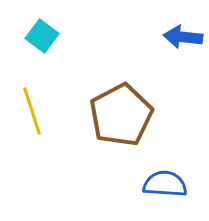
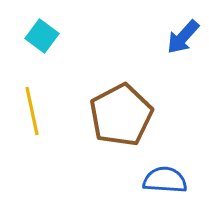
blue arrow: rotated 54 degrees counterclockwise
yellow line: rotated 6 degrees clockwise
blue semicircle: moved 4 px up
